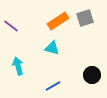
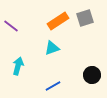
cyan triangle: rotated 35 degrees counterclockwise
cyan arrow: rotated 30 degrees clockwise
